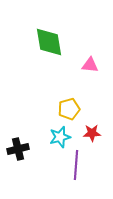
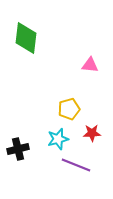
green diamond: moved 23 px left, 4 px up; rotated 16 degrees clockwise
cyan star: moved 2 px left, 2 px down
purple line: rotated 72 degrees counterclockwise
